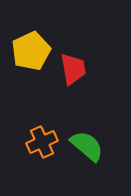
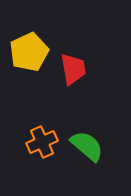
yellow pentagon: moved 2 px left, 1 px down
